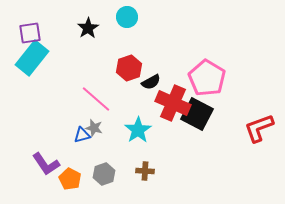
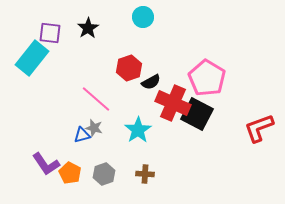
cyan circle: moved 16 px right
purple square: moved 20 px right; rotated 15 degrees clockwise
brown cross: moved 3 px down
orange pentagon: moved 6 px up
